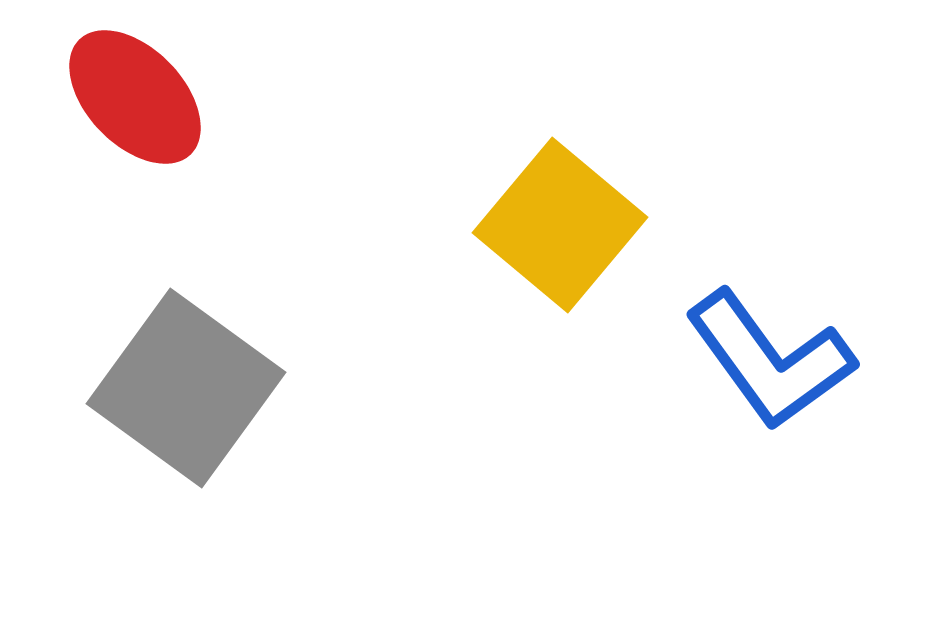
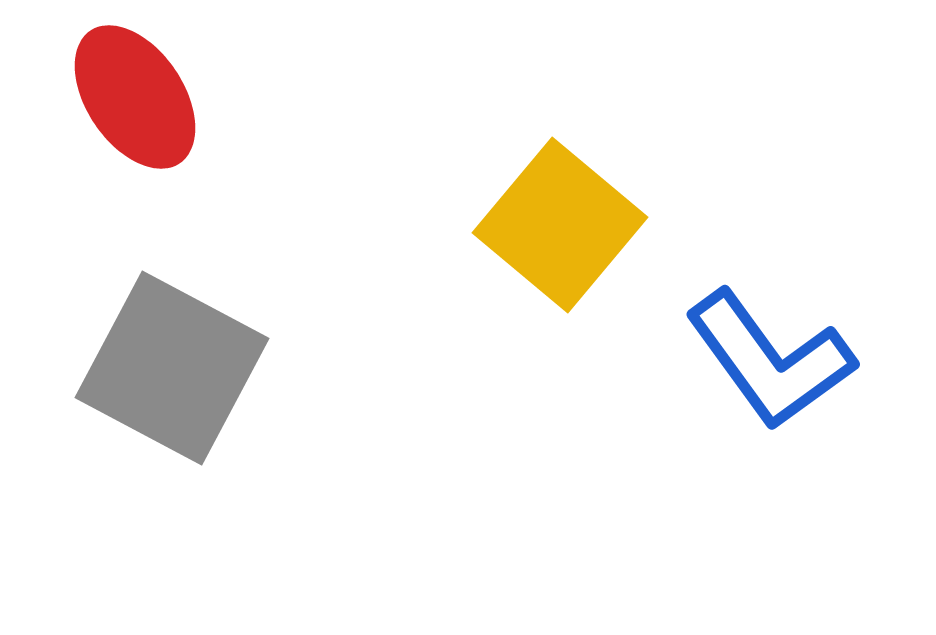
red ellipse: rotated 10 degrees clockwise
gray square: moved 14 px left, 20 px up; rotated 8 degrees counterclockwise
